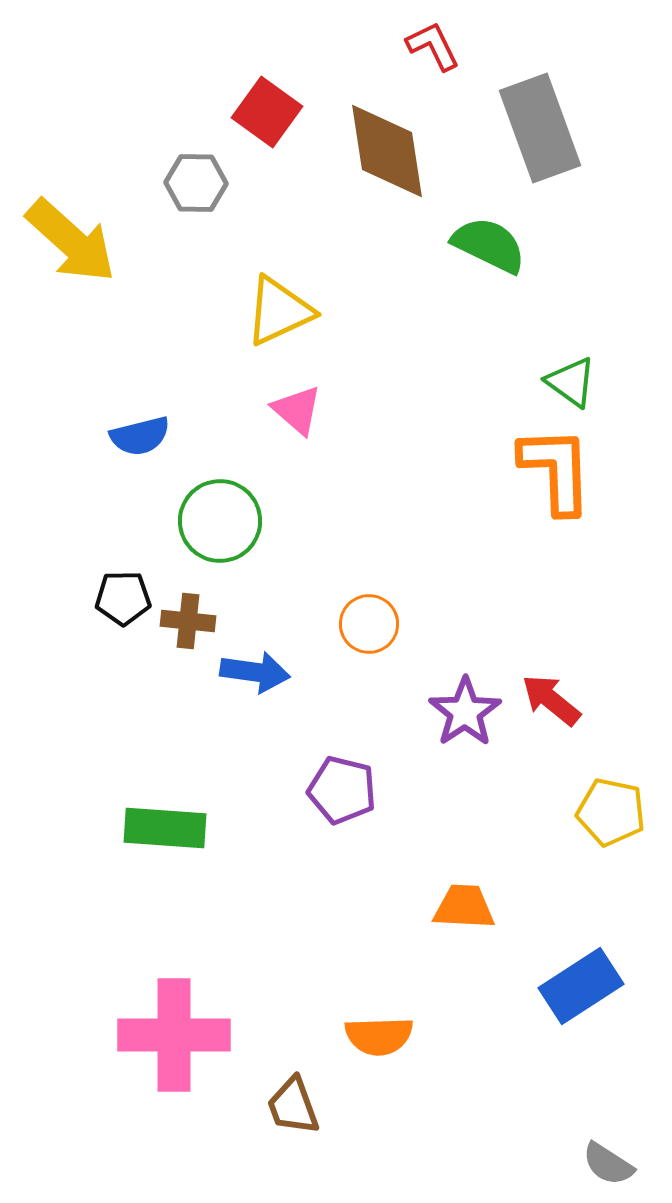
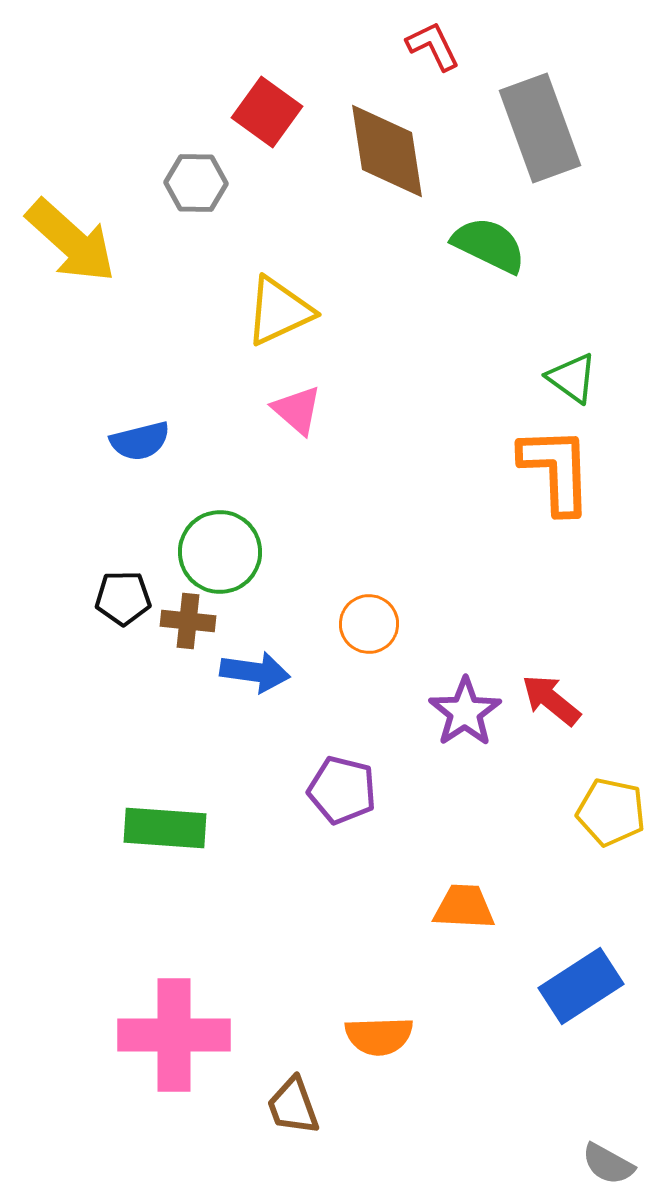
green triangle: moved 1 px right, 4 px up
blue semicircle: moved 5 px down
green circle: moved 31 px down
gray semicircle: rotated 4 degrees counterclockwise
